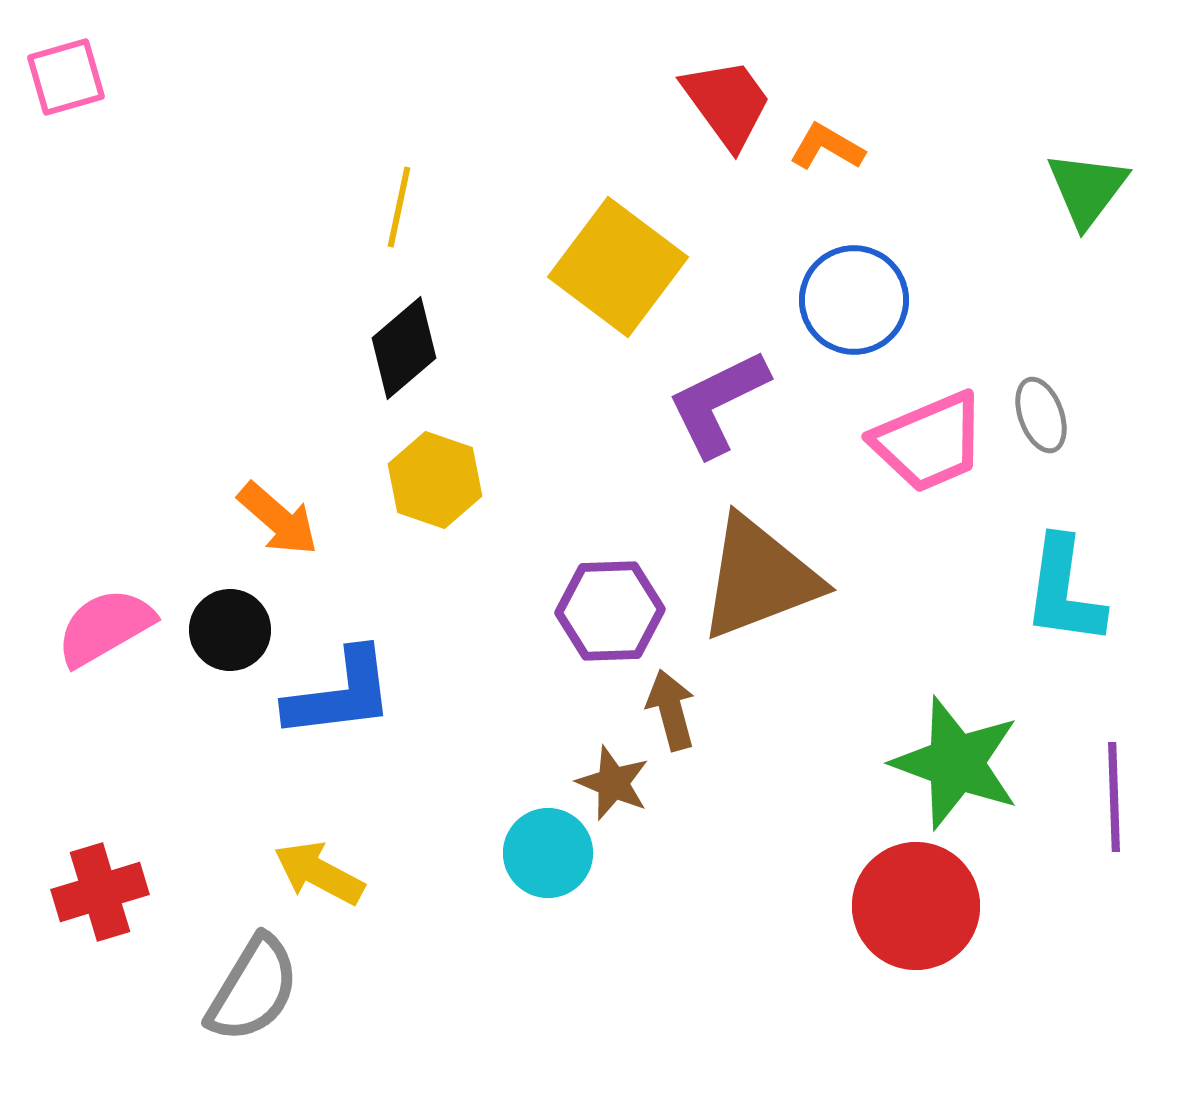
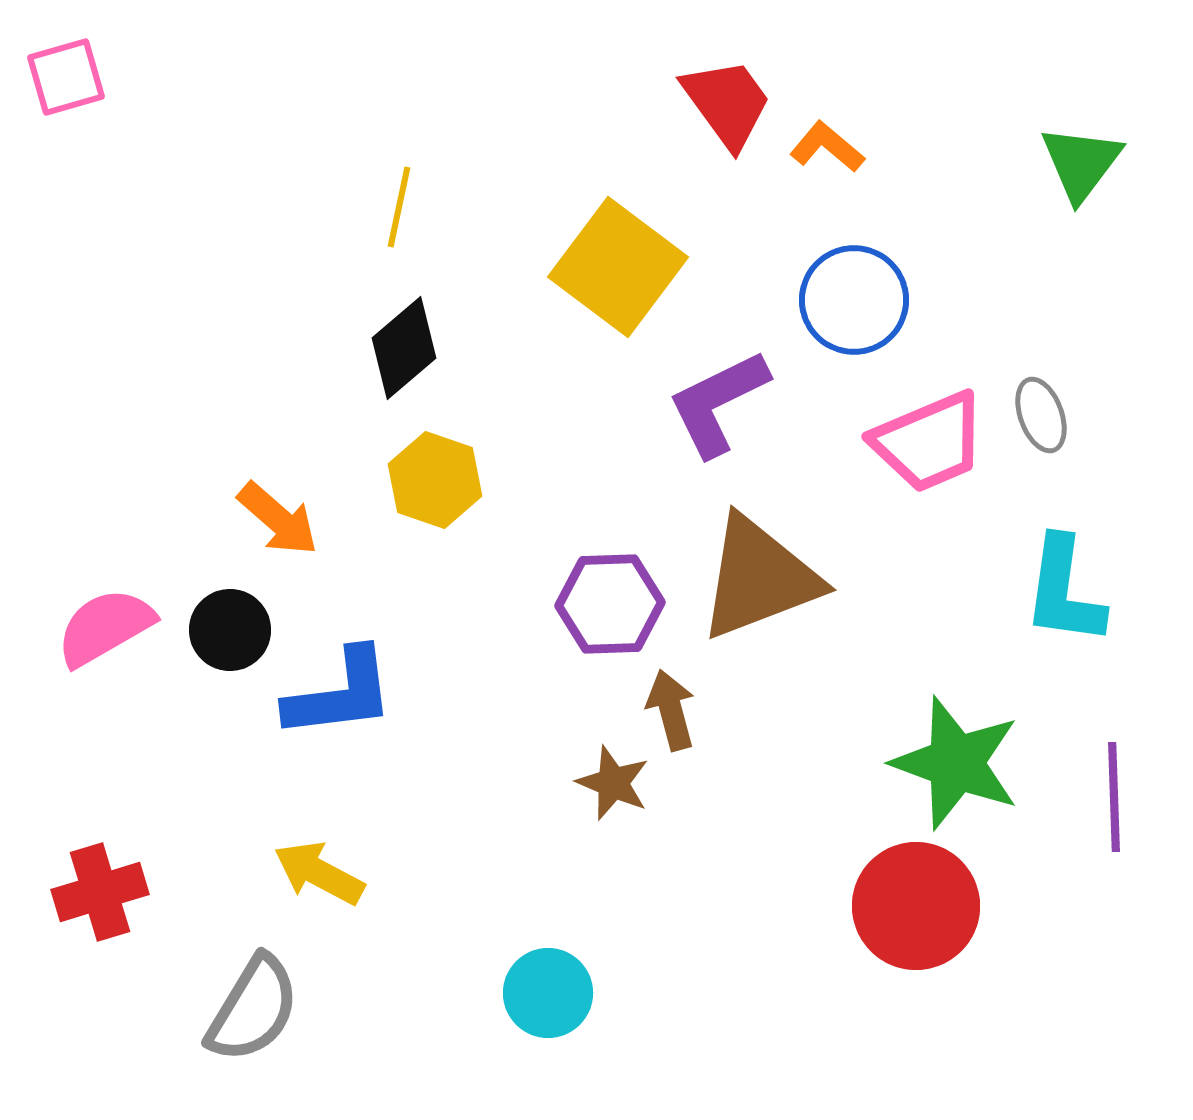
orange L-shape: rotated 10 degrees clockwise
green triangle: moved 6 px left, 26 px up
purple hexagon: moved 7 px up
cyan circle: moved 140 px down
gray semicircle: moved 20 px down
